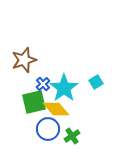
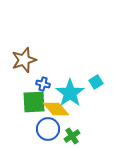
blue cross: rotated 32 degrees counterclockwise
cyan star: moved 6 px right, 5 px down
green square: rotated 10 degrees clockwise
